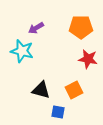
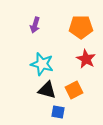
purple arrow: moved 1 px left, 3 px up; rotated 42 degrees counterclockwise
cyan star: moved 20 px right, 13 px down
red star: moved 2 px left; rotated 18 degrees clockwise
black triangle: moved 6 px right
